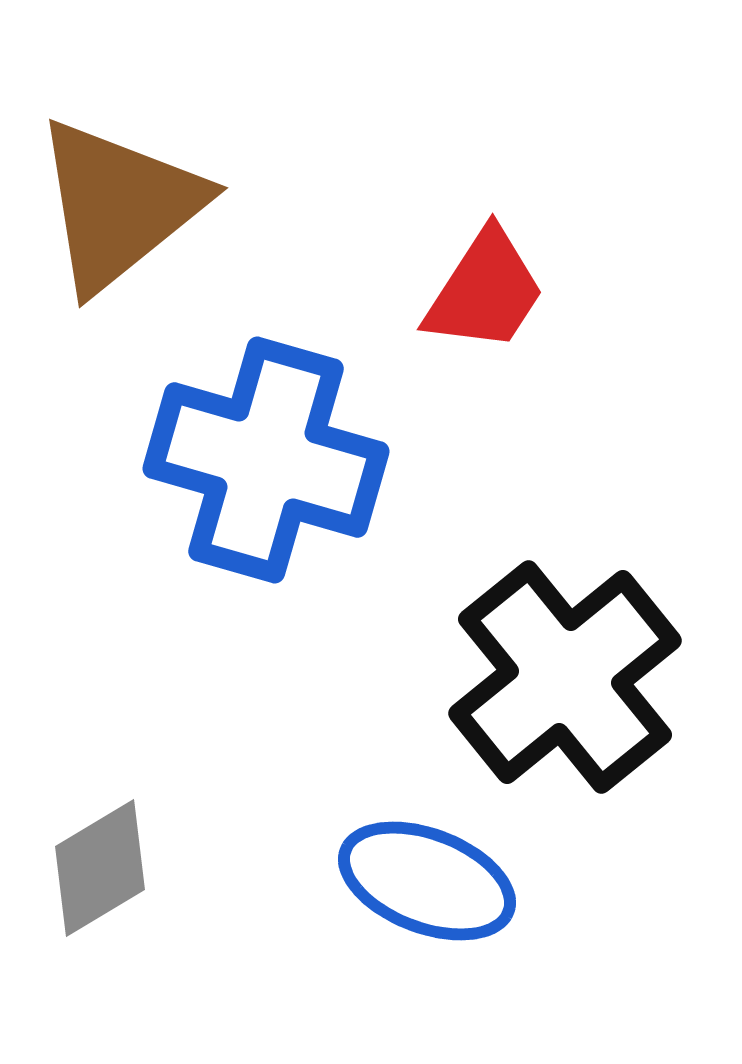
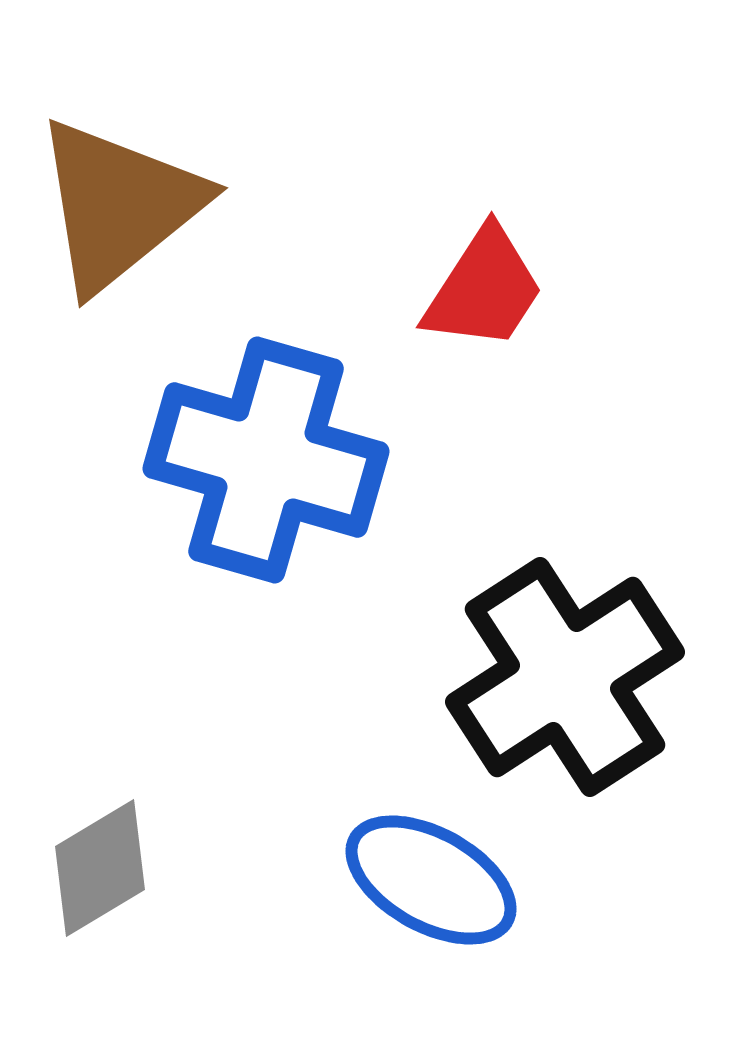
red trapezoid: moved 1 px left, 2 px up
black cross: rotated 6 degrees clockwise
blue ellipse: moved 4 px right, 1 px up; rotated 8 degrees clockwise
